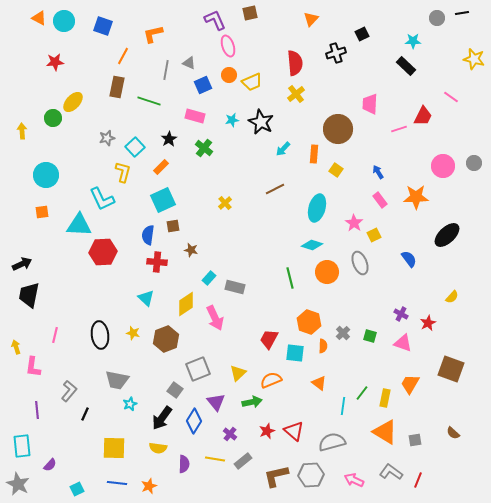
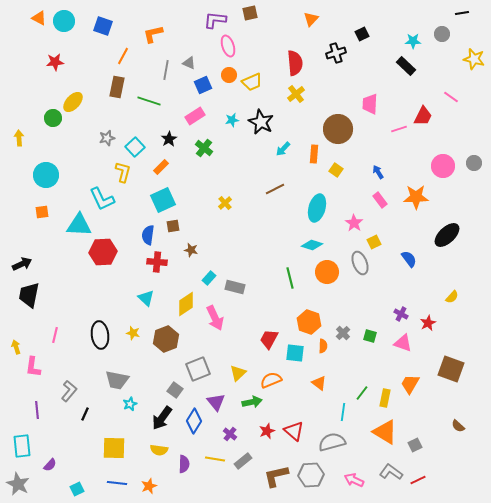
gray circle at (437, 18): moved 5 px right, 16 px down
purple L-shape at (215, 20): rotated 60 degrees counterclockwise
pink rectangle at (195, 116): rotated 48 degrees counterclockwise
yellow arrow at (22, 131): moved 3 px left, 7 px down
yellow square at (374, 235): moved 7 px down
cyan line at (343, 406): moved 6 px down
brown semicircle at (453, 433): moved 5 px right, 7 px up
gray square at (415, 440): moved 5 px down; rotated 16 degrees counterclockwise
yellow semicircle at (158, 448): moved 1 px right, 2 px down
red line at (418, 480): rotated 42 degrees clockwise
